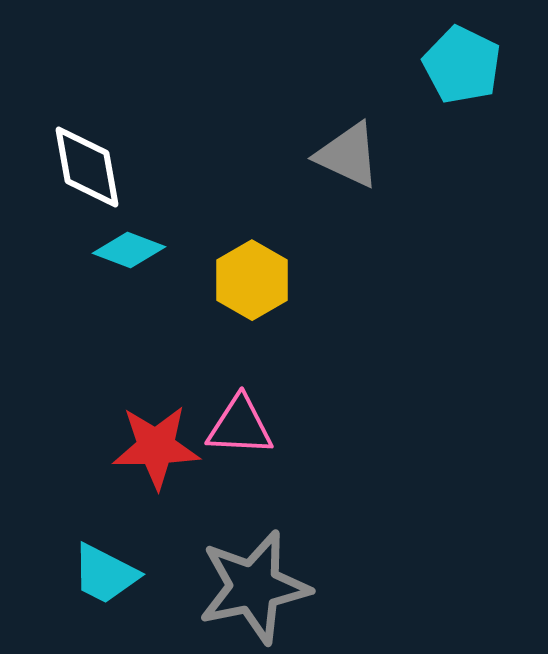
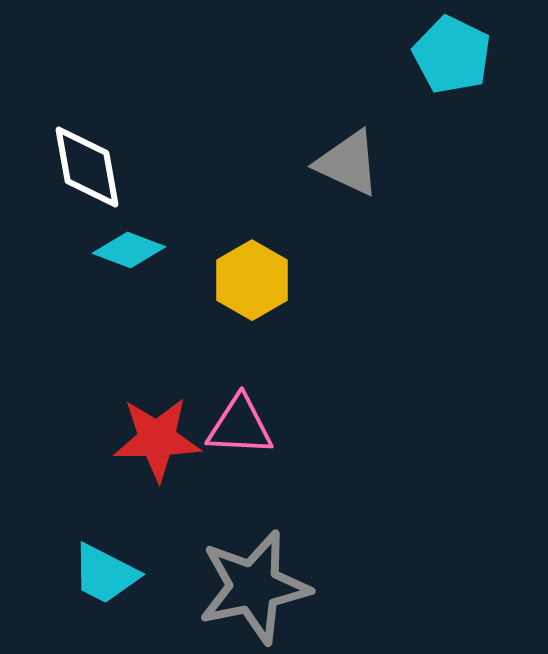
cyan pentagon: moved 10 px left, 10 px up
gray triangle: moved 8 px down
red star: moved 1 px right, 8 px up
